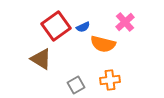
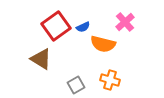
orange cross: rotated 24 degrees clockwise
